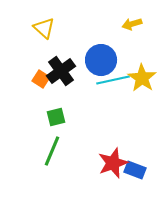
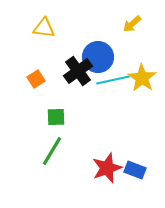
yellow arrow: rotated 24 degrees counterclockwise
yellow triangle: rotated 35 degrees counterclockwise
blue circle: moved 3 px left, 3 px up
black cross: moved 17 px right
orange square: moved 5 px left; rotated 24 degrees clockwise
green square: rotated 12 degrees clockwise
green line: rotated 8 degrees clockwise
red star: moved 6 px left, 5 px down
